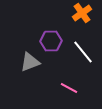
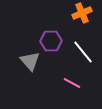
orange cross: rotated 12 degrees clockwise
gray triangle: moved 1 px up; rotated 50 degrees counterclockwise
pink line: moved 3 px right, 5 px up
